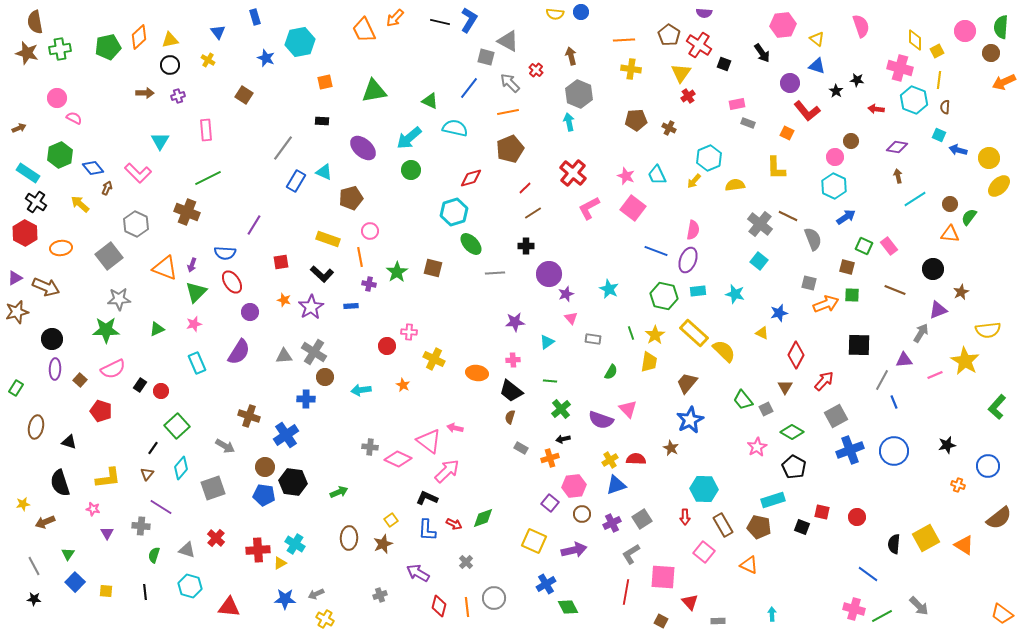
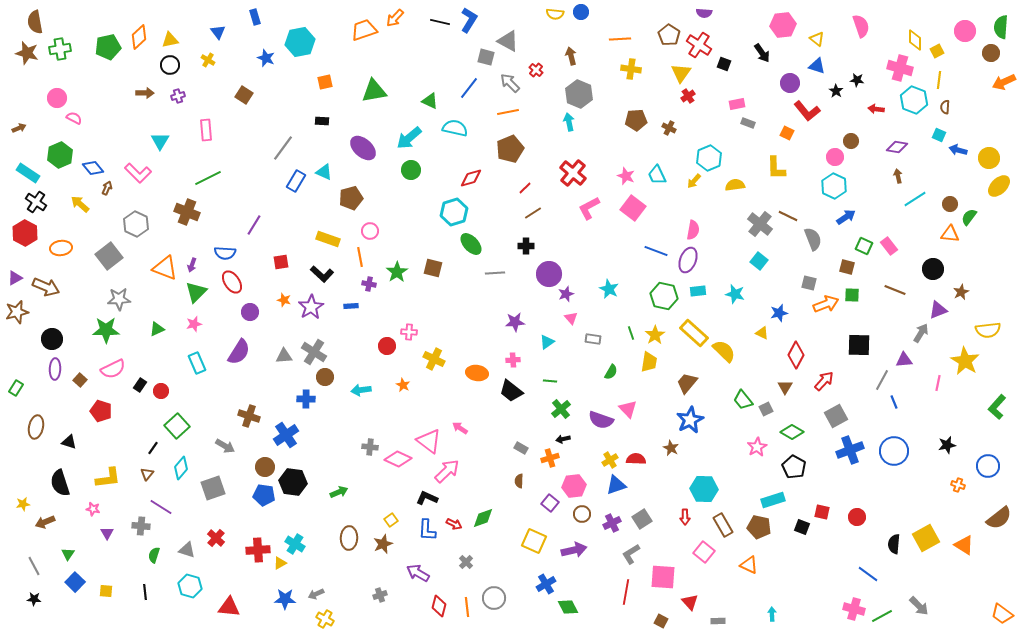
orange trapezoid at (364, 30): rotated 96 degrees clockwise
orange line at (624, 40): moved 4 px left, 1 px up
pink line at (935, 375): moved 3 px right, 8 px down; rotated 56 degrees counterclockwise
brown semicircle at (510, 417): moved 9 px right, 64 px down; rotated 16 degrees counterclockwise
pink arrow at (455, 428): moved 5 px right; rotated 21 degrees clockwise
